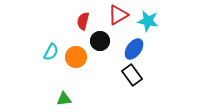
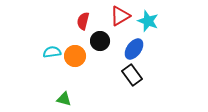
red triangle: moved 2 px right, 1 px down
cyan star: rotated 10 degrees clockwise
cyan semicircle: moved 1 px right; rotated 126 degrees counterclockwise
orange circle: moved 1 px left, 1 px up
green triangle: rotated 21 degrees clockwise
